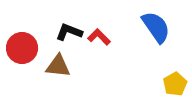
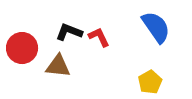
red L-shape: rotated 20 degrees clockwise
yellow pentagon: moved 25 px left, 2 px up
